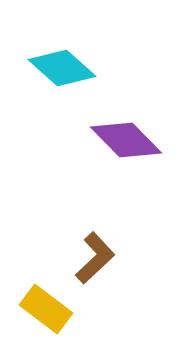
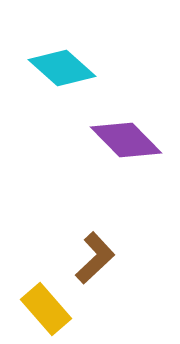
yellow rectangle: rotated 12 degrees clockwise
